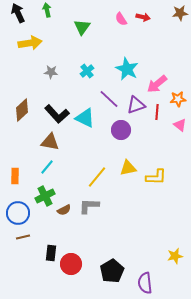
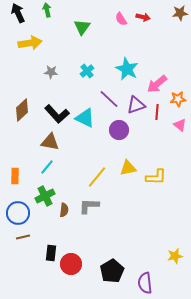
purple circle: moved 2 px left
brown semicircle: rotated 56 degrees counterclockwise
